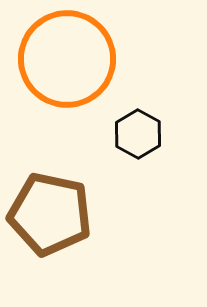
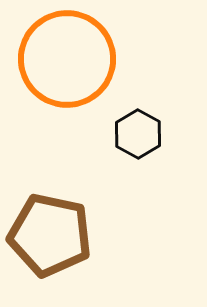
brown pentagon: moved 21 px down
